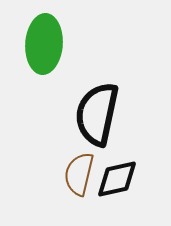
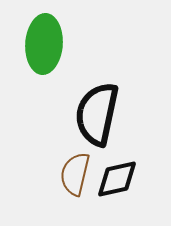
brown semicircle: moved 4 px left
